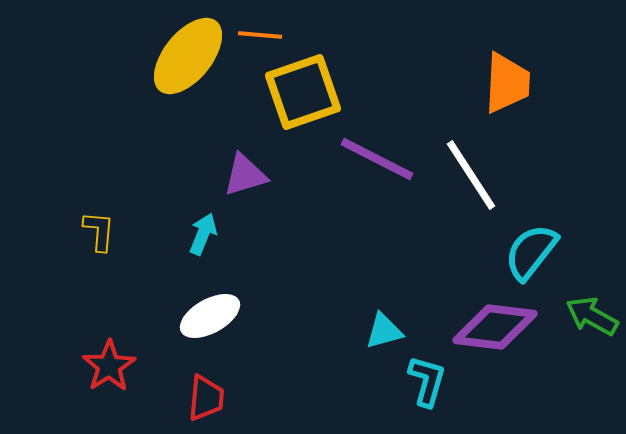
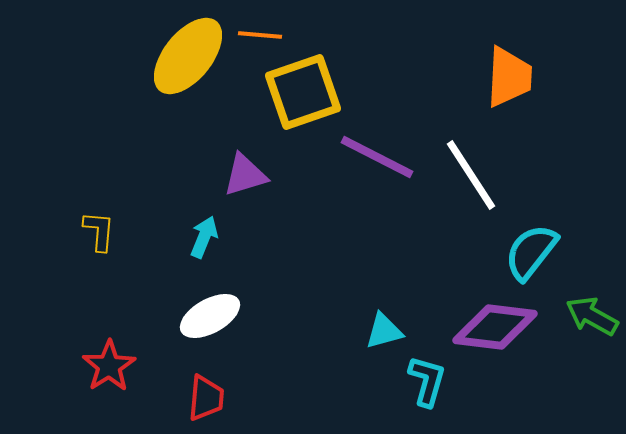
orange trapezoid: moved 2 px right, 6 px up
purple line: moved 2 px up
cyan arrow: moved 1 px right, 3 px down
